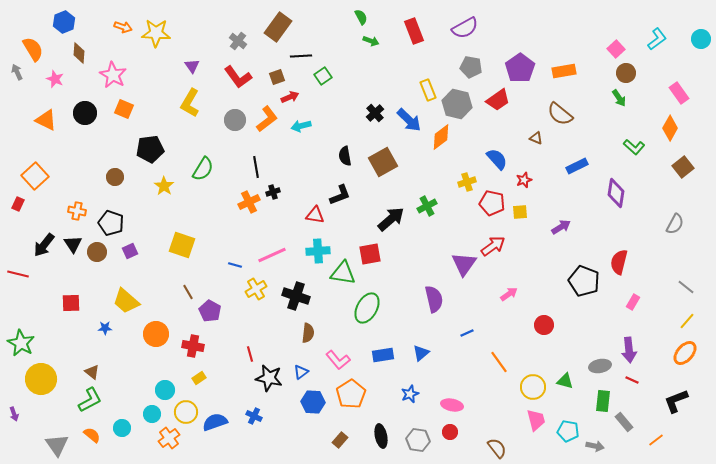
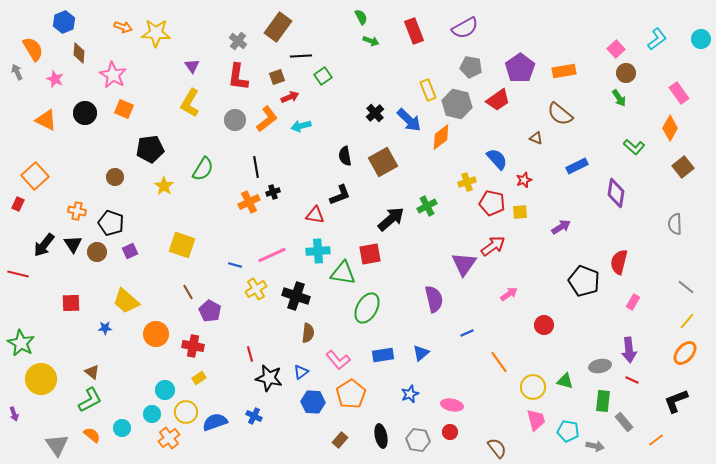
red L-shape at (238, 77): rotated 44 degrees clockwise
gray semicircle at (675, 224): rotated 150 degrees clockwise
